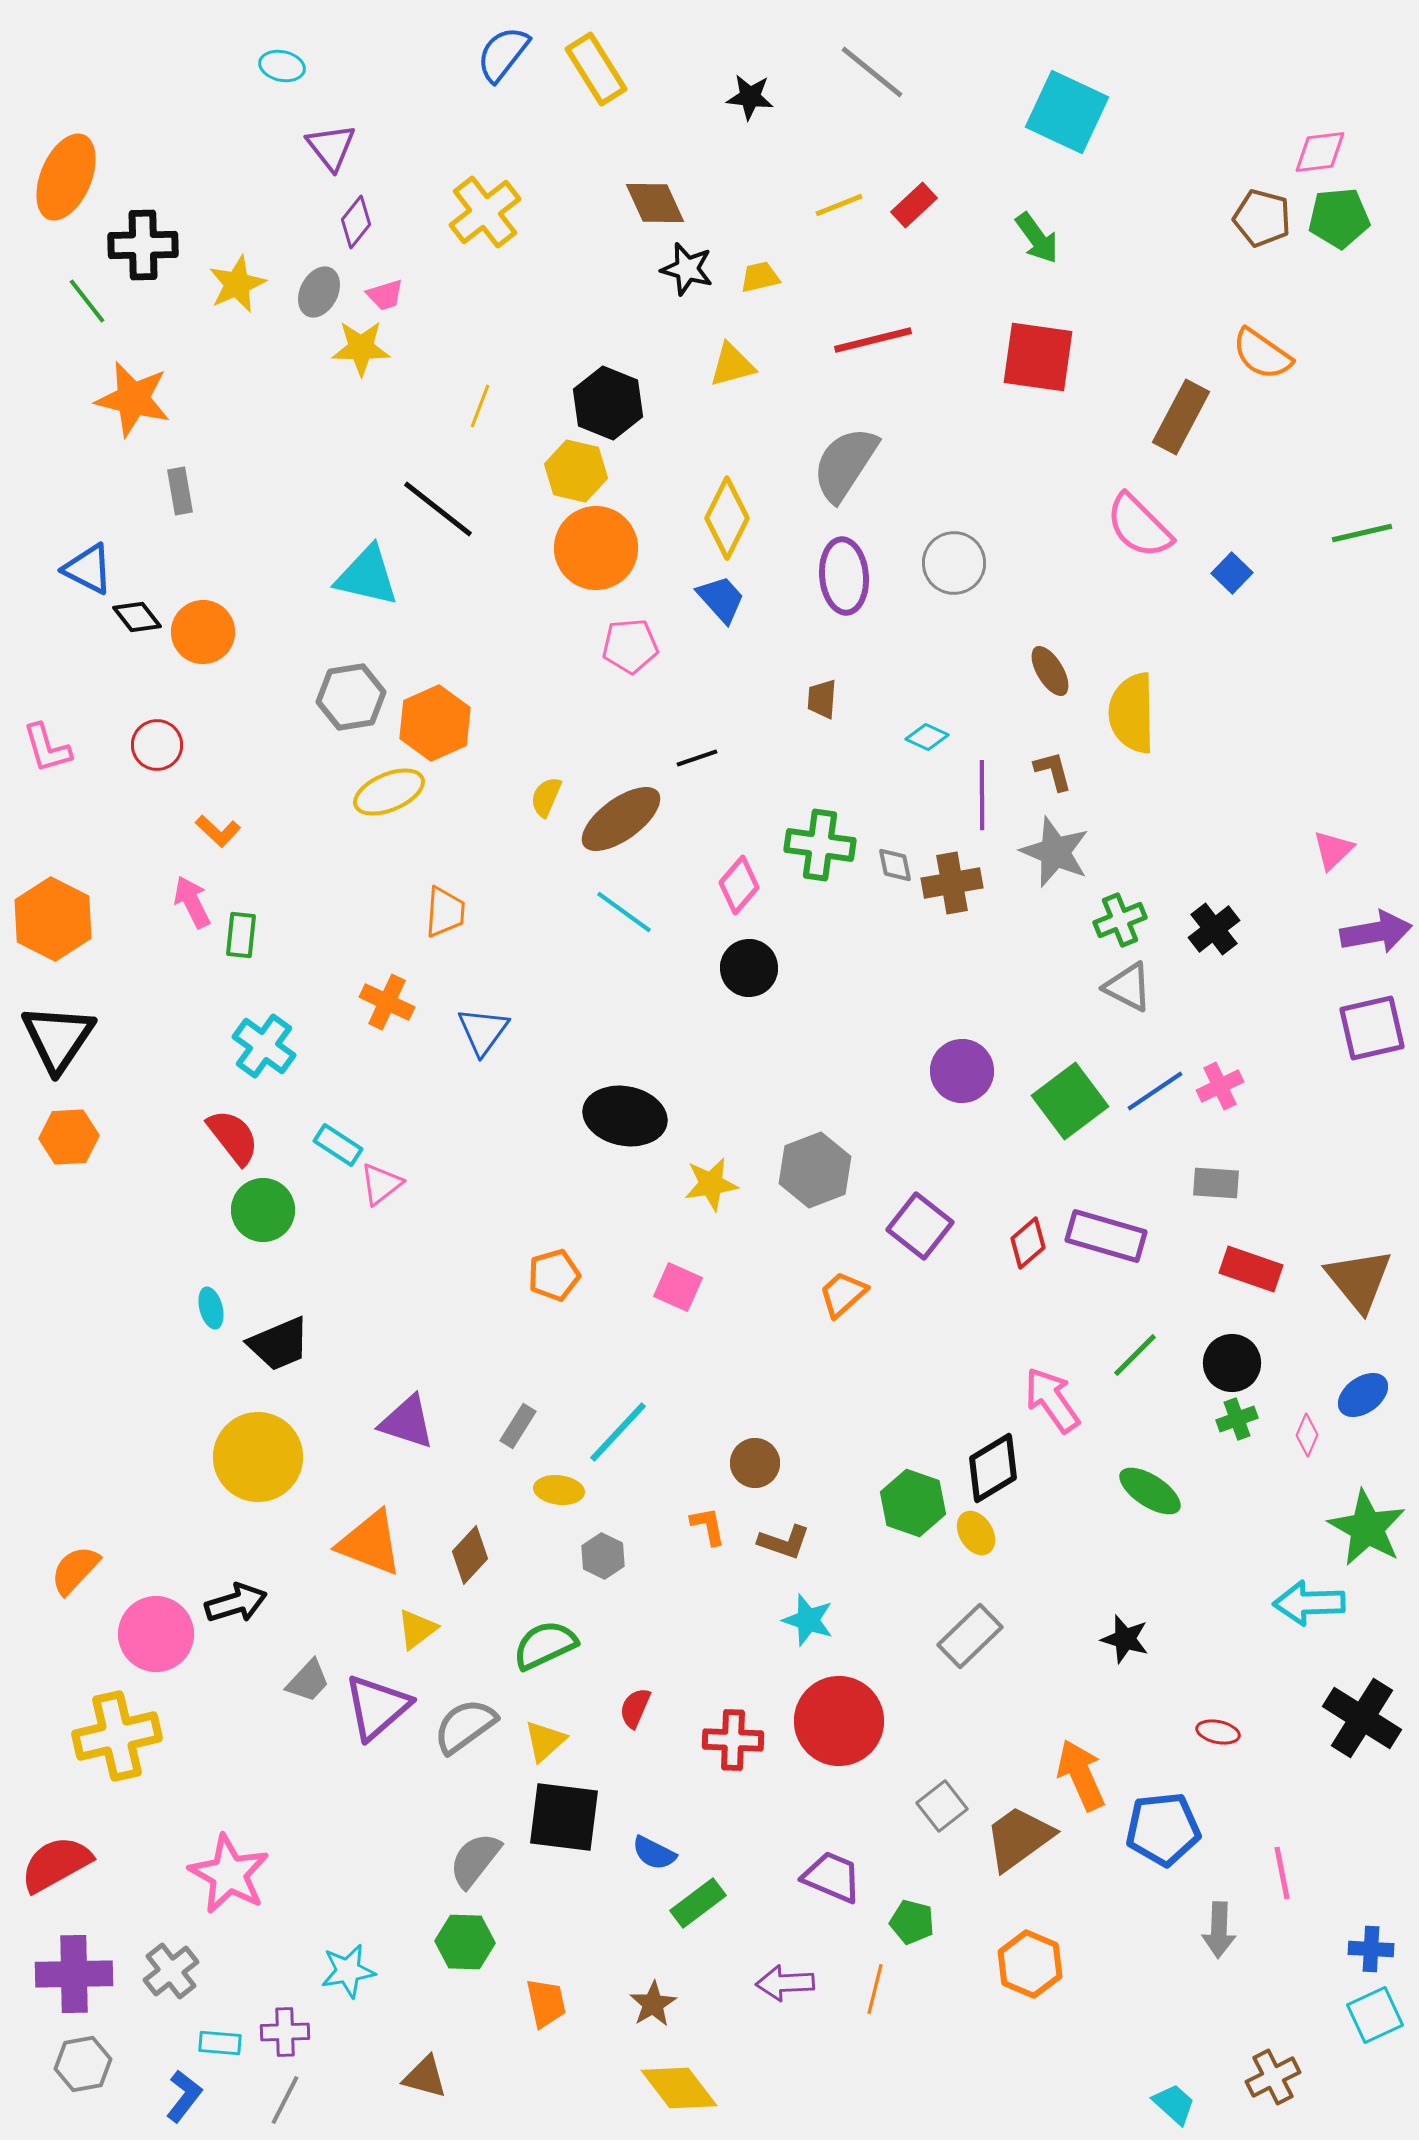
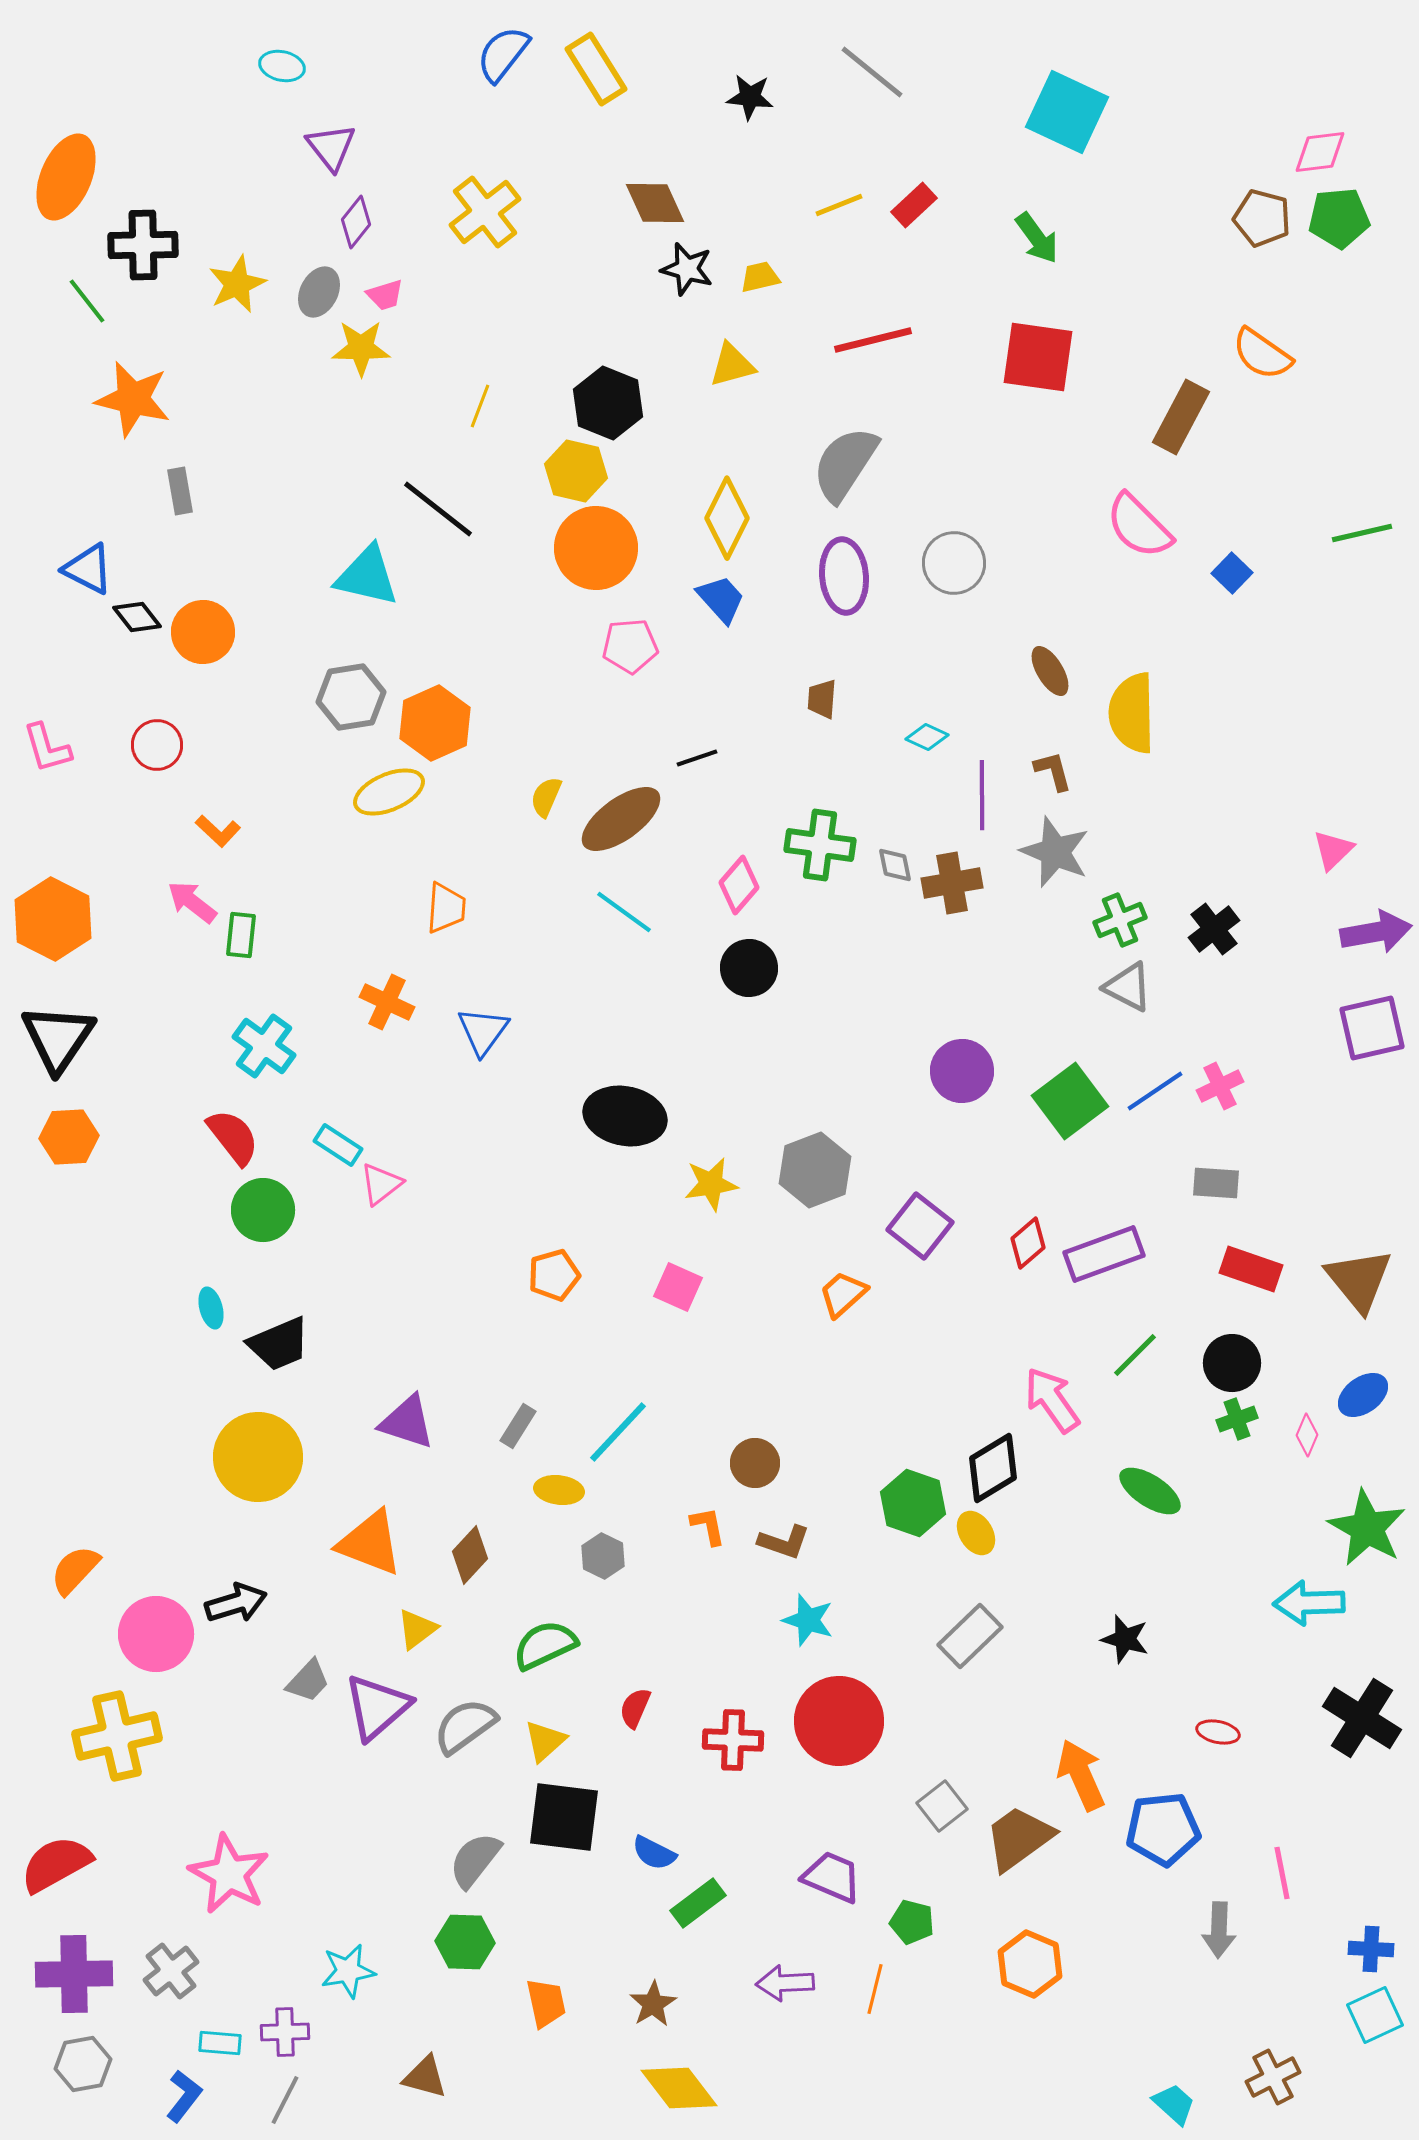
pink arrow at (192, 902): rotated 26 degrees counterclockwise
orange trapezoid at (445, 912): moved 1 px right, 4 px up
purple rectangle at (1106, 1236): moved 2 px left, 18 px down; rotated 36 degrees counterclockwise
